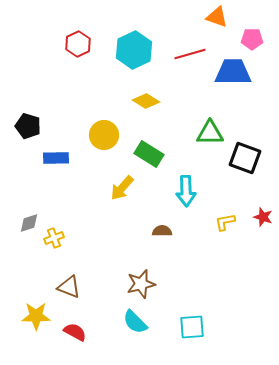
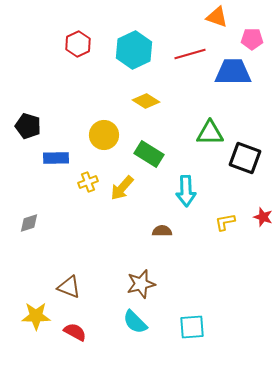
yellow cross: moved 34 px right, 56 px up
